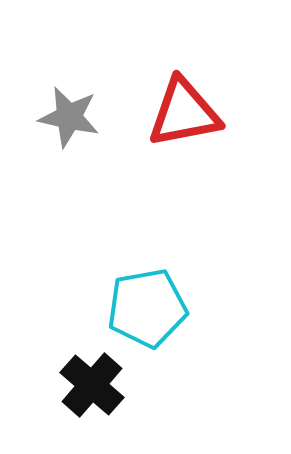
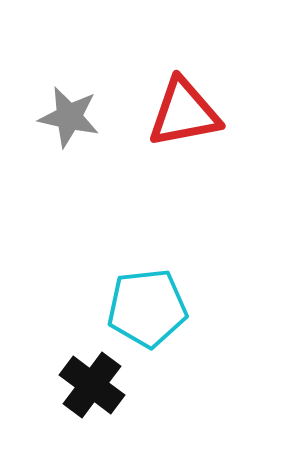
cyan pentagon: rotated 4 degrees clockwise
black cross: rotated 4 degrees counterclockwise
